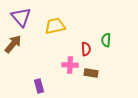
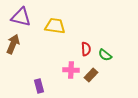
purple triangle: rotated 35 degrees counterclockwise
yellow trapezoid: rotated 20 degrees clockwise
green semicircle: moved 1 px left, 15 px down; rotated 56 degrees counterclockwise
brown arrow: rotated 18 degrees counterclockwise
pink cross: moved 1 px right, 5 px down
brown rectangle: moved 2 px down; rotated 56 degrees counterclockwise
